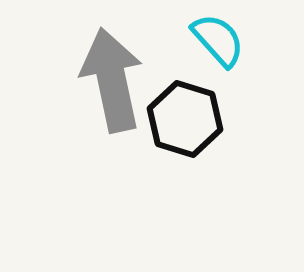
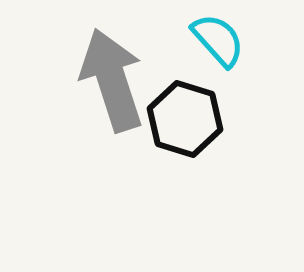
gray arrow: rotated 6 degrees counterclockwise
